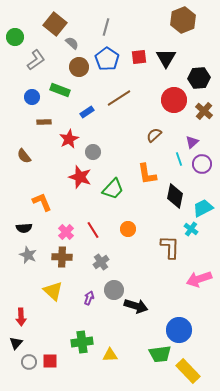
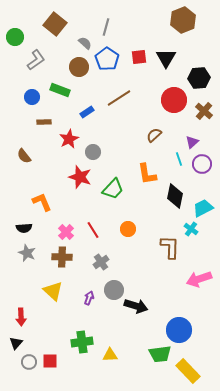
gray semicircle at (72, 43): moved 13 px right
gray star at (28, 255): moved 1 px left, 2 px up
